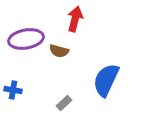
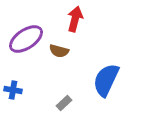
purple ellipse: rotated 24 degrees counterclockwise
